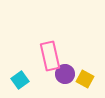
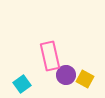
purple circle: moved 1 px right, 1 px down
cyan square: moved 2 px right, 4 px down
